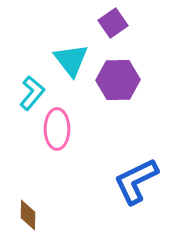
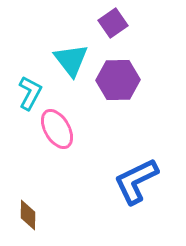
cyan L-shape: moved 2 px left; rotated 12 degrees counterclockwise
pink ellipse: rotated 30 degrees counterclockwise
